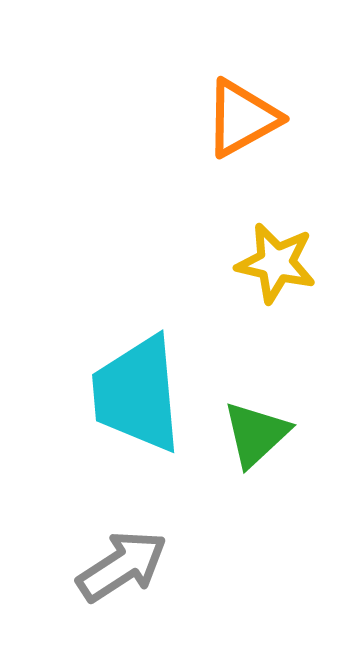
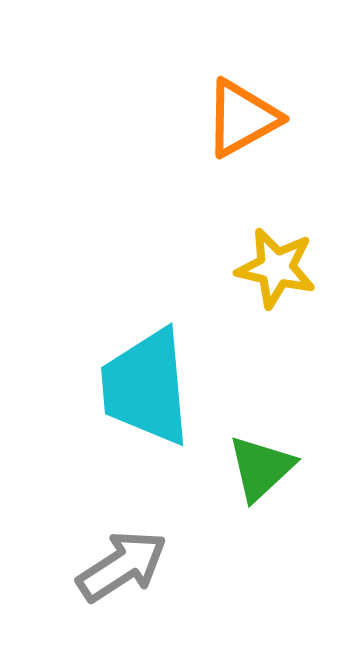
yellow star: moved 5 px down
cyan trapezoid: moved 9 px right, 7 px up
green triangle: moved 5 px right, 34 px down
